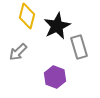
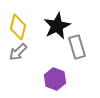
yellow diamond: moved 9 px left, 11 px down
gray rectangle: moved 2 px left
purple hexagon: moved 2 px down
